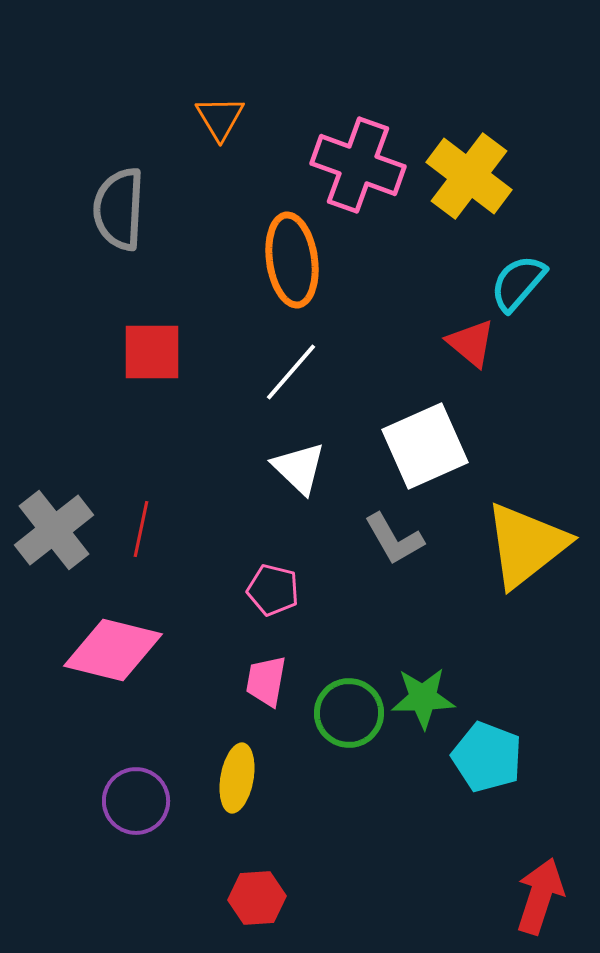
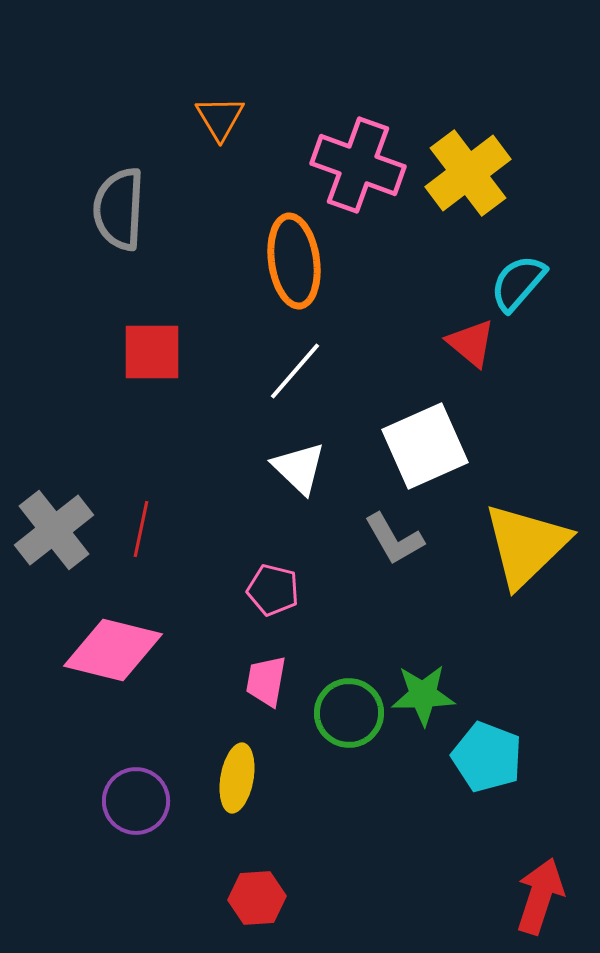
yellow cross: moved 1 px left, 3 px up; rotated 16 degrees clockwise
orange ellipse: moved 2 px right, 1 px down
white line: moved 4 px right, 1 px up
yellow triangle: rotated 6 degrees counterclockwise
green star: moved 3 px up
